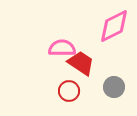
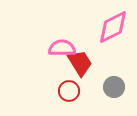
pink diamond: moved 1 px left, 1 px down
red trapezoid: moved 1 px left; rotated 24 degrees clockwise
